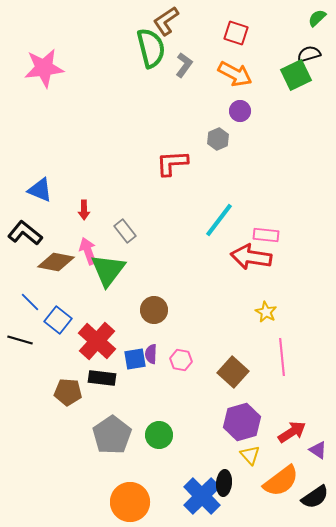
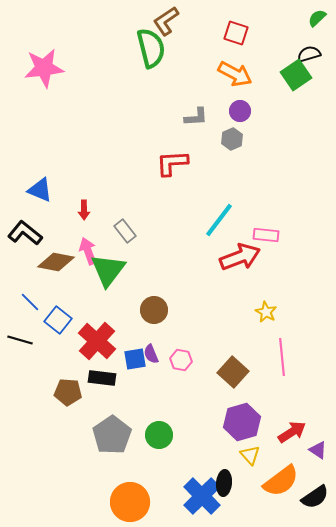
gray L-shape at (184, 65): moved 12 px right, 52 px down; rotated 50 degrees clockwise
green square at (296, 75): rotated 8 degrees counterclockwise
gray hexagon at (218, 139): moved 14 px right
red arrow at (251, 257): moved 11 px left; rotated 150 degrees clockwise
purple semicircle at (151, 354): rotated 24 degrees counterclockwise
